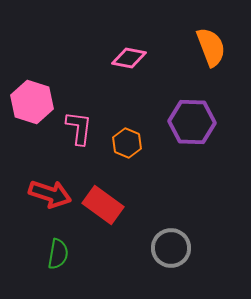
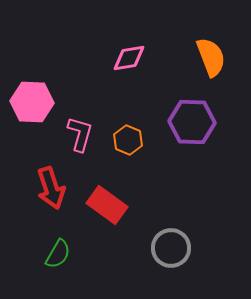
orange semicircle: moved 10 px down
pink diamond: rotated 20 degrees counterclockwise
pink hexagon: rotated 15 degrees counterclockwise
pink L-shape: moved 1 px right, 6 px down; rotated 9 degrees clockwise
orange hexagon: moved 1 px right, 3 px up
red arrow: moved 1 px right, 6 px up; rotated 54 degrees clockwise
red rectangle: moved 4 px right
green semicircle: rotated 20 degrees clockwise
